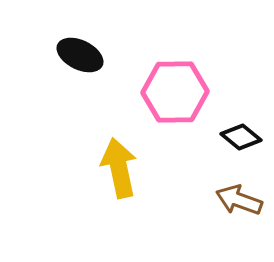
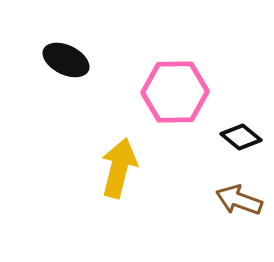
black ellipse: moved 14 px left, 5 px down
yellow arrow: rotated 26 degrees clockwise
